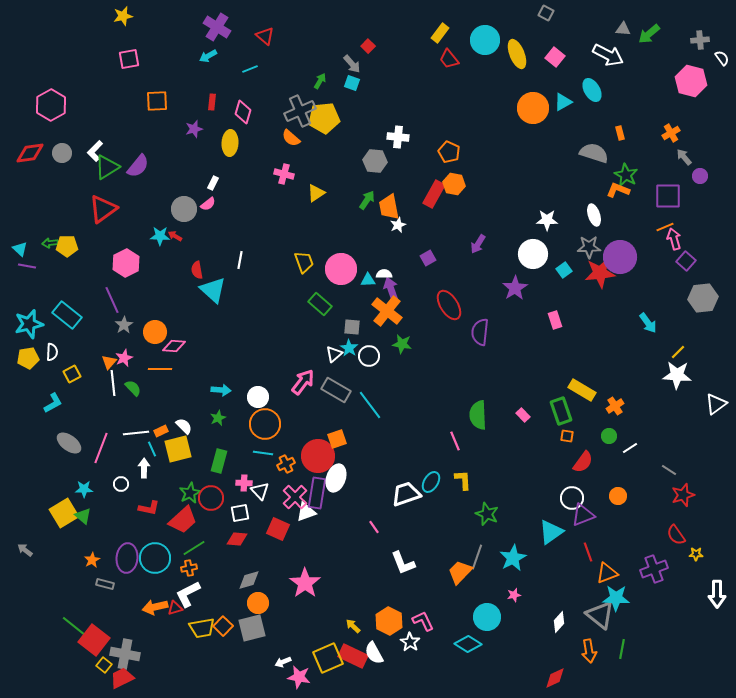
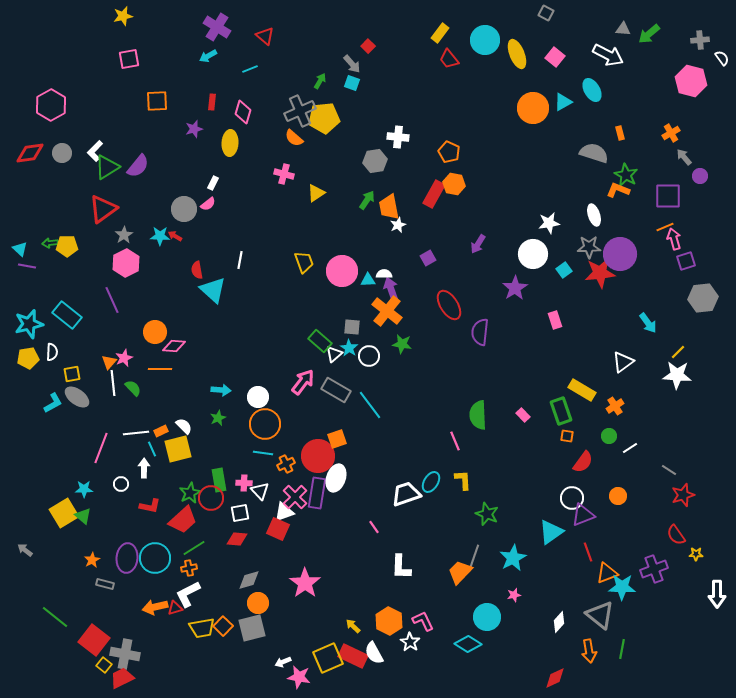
orange semicircle at (291, 138): moved 3 px right
gray hexagon at (375, 161): rotated 15 degrees counterclockwise
white star at (547, 220): moved 2 px right, 3 px down; rotated 10 degrees counterclockwise
purple circle at (620, 257): moved 3 px up
purple square at (686, 261): rotated 30 degrees clockwise
pink circle at (341, 269): moved 1 px right, 2 px down
green rectangle at (320, 304): moved 37 px down
gray star at (124, 325): moved 90 px up
yellow square at (72, 374): rotated 18 degrees clockwise
white triangle at (716, 404): moved 93 px left, 42 px up
gray ellipse at (69, 443): moved 8 px right, 46 px up
green rectangle at (219, 461): moved 19 px down; rotated 25 degrees counterclockwise
red L-shape at (149, 508): moved 1 px right, 2 px up
white triangle at (306, 512): moved 22 px left
gray line at (477, 557): moved 3 px left
white L-shape at (403, 563): moved 2 px left, 4 px down; rotated 24 degrees clockwise
cyan star at (616, 598): moved 6 px right, 11 px up
green line at (75, 627): moved 20 px left, 10 px up
